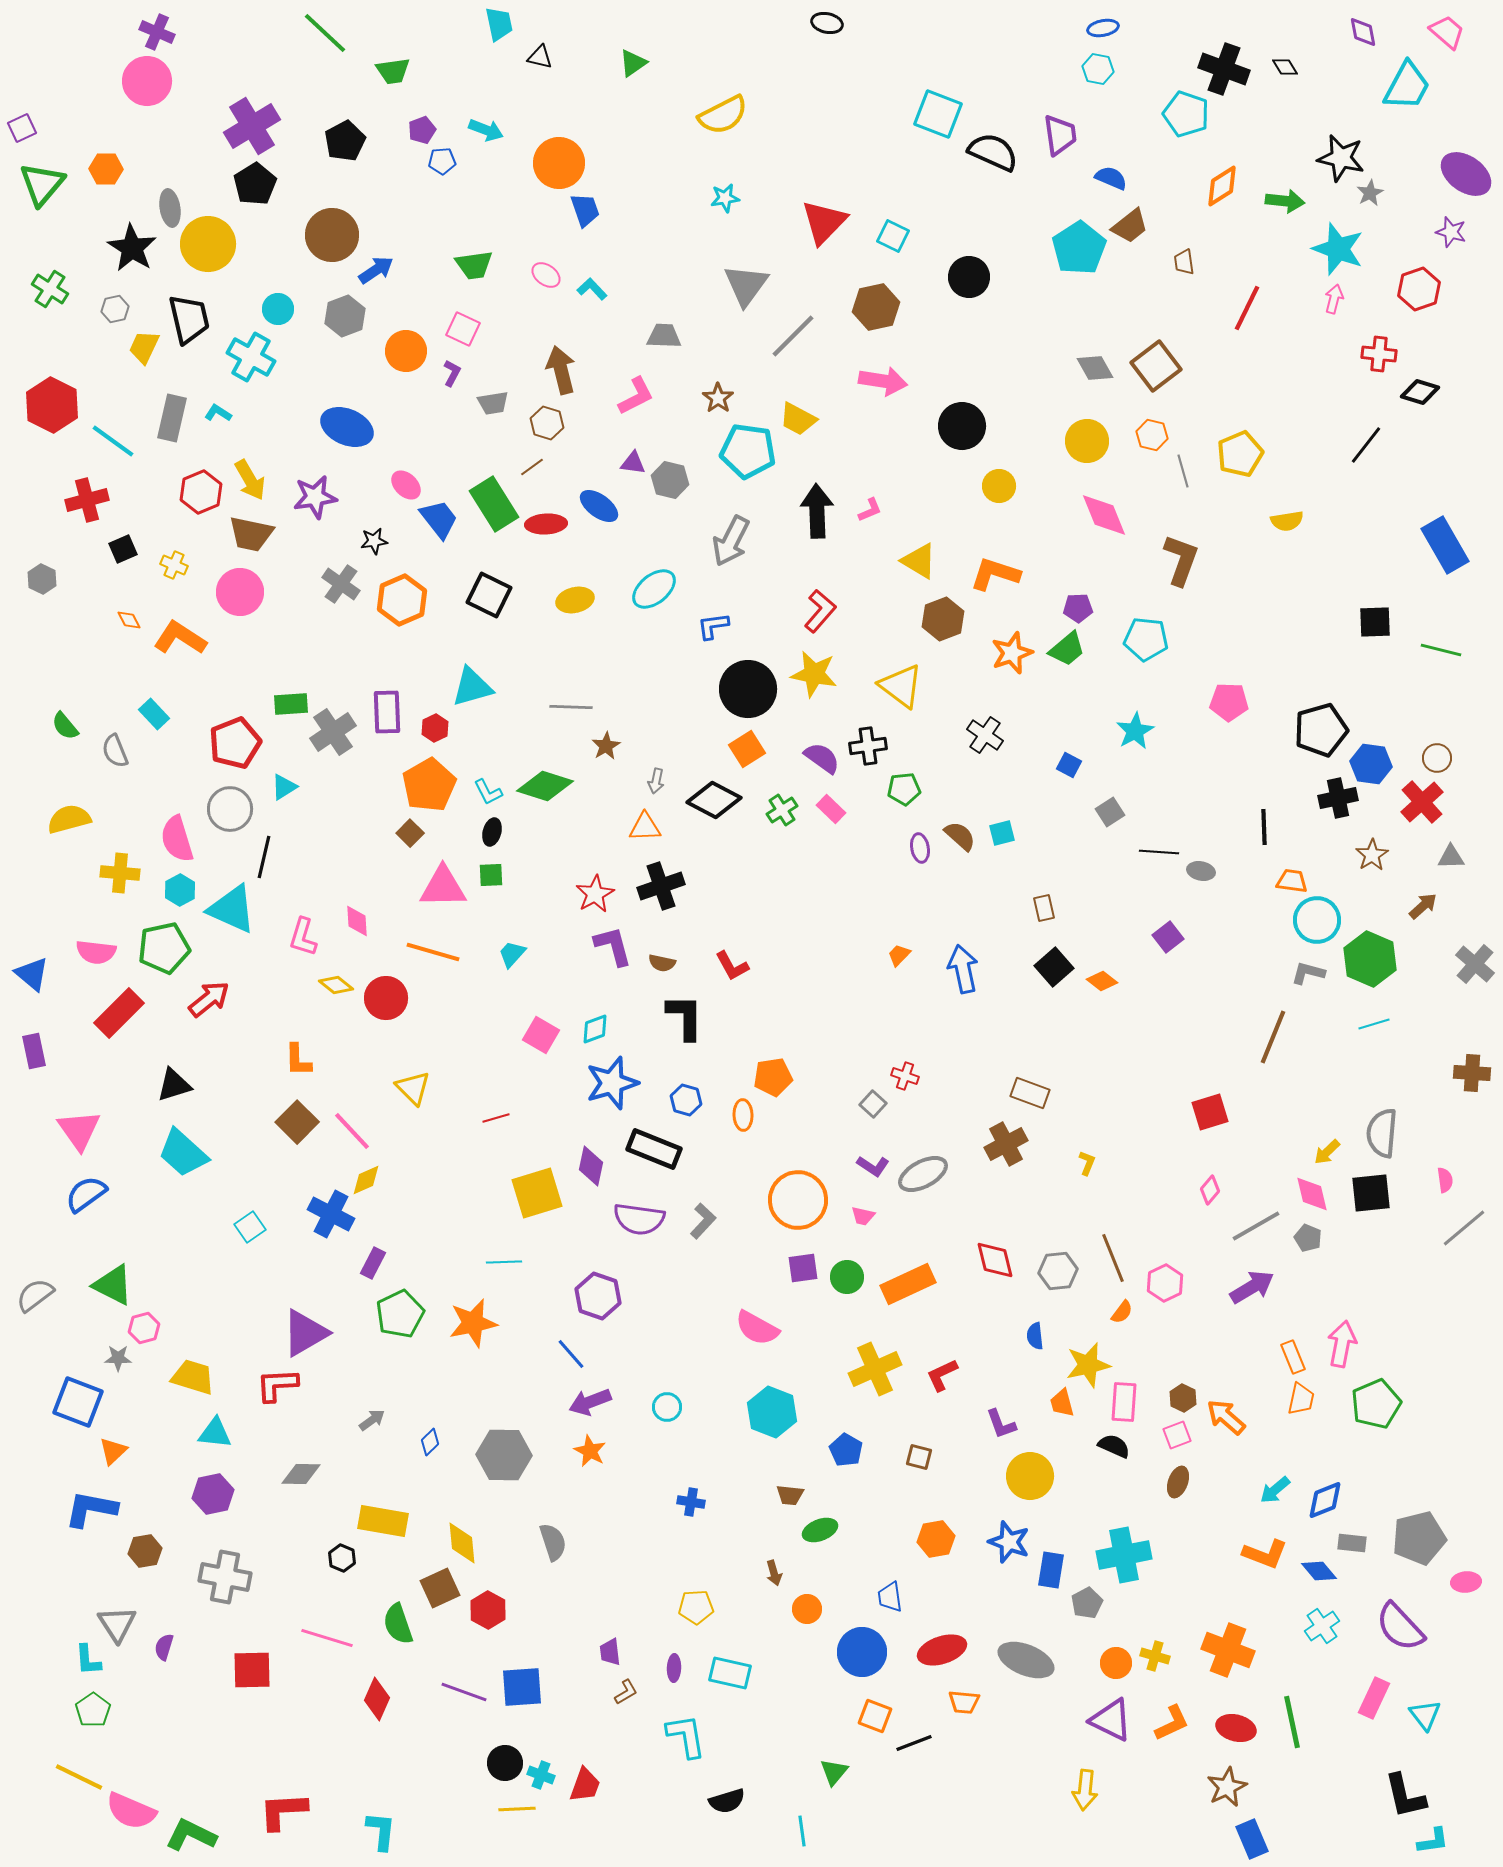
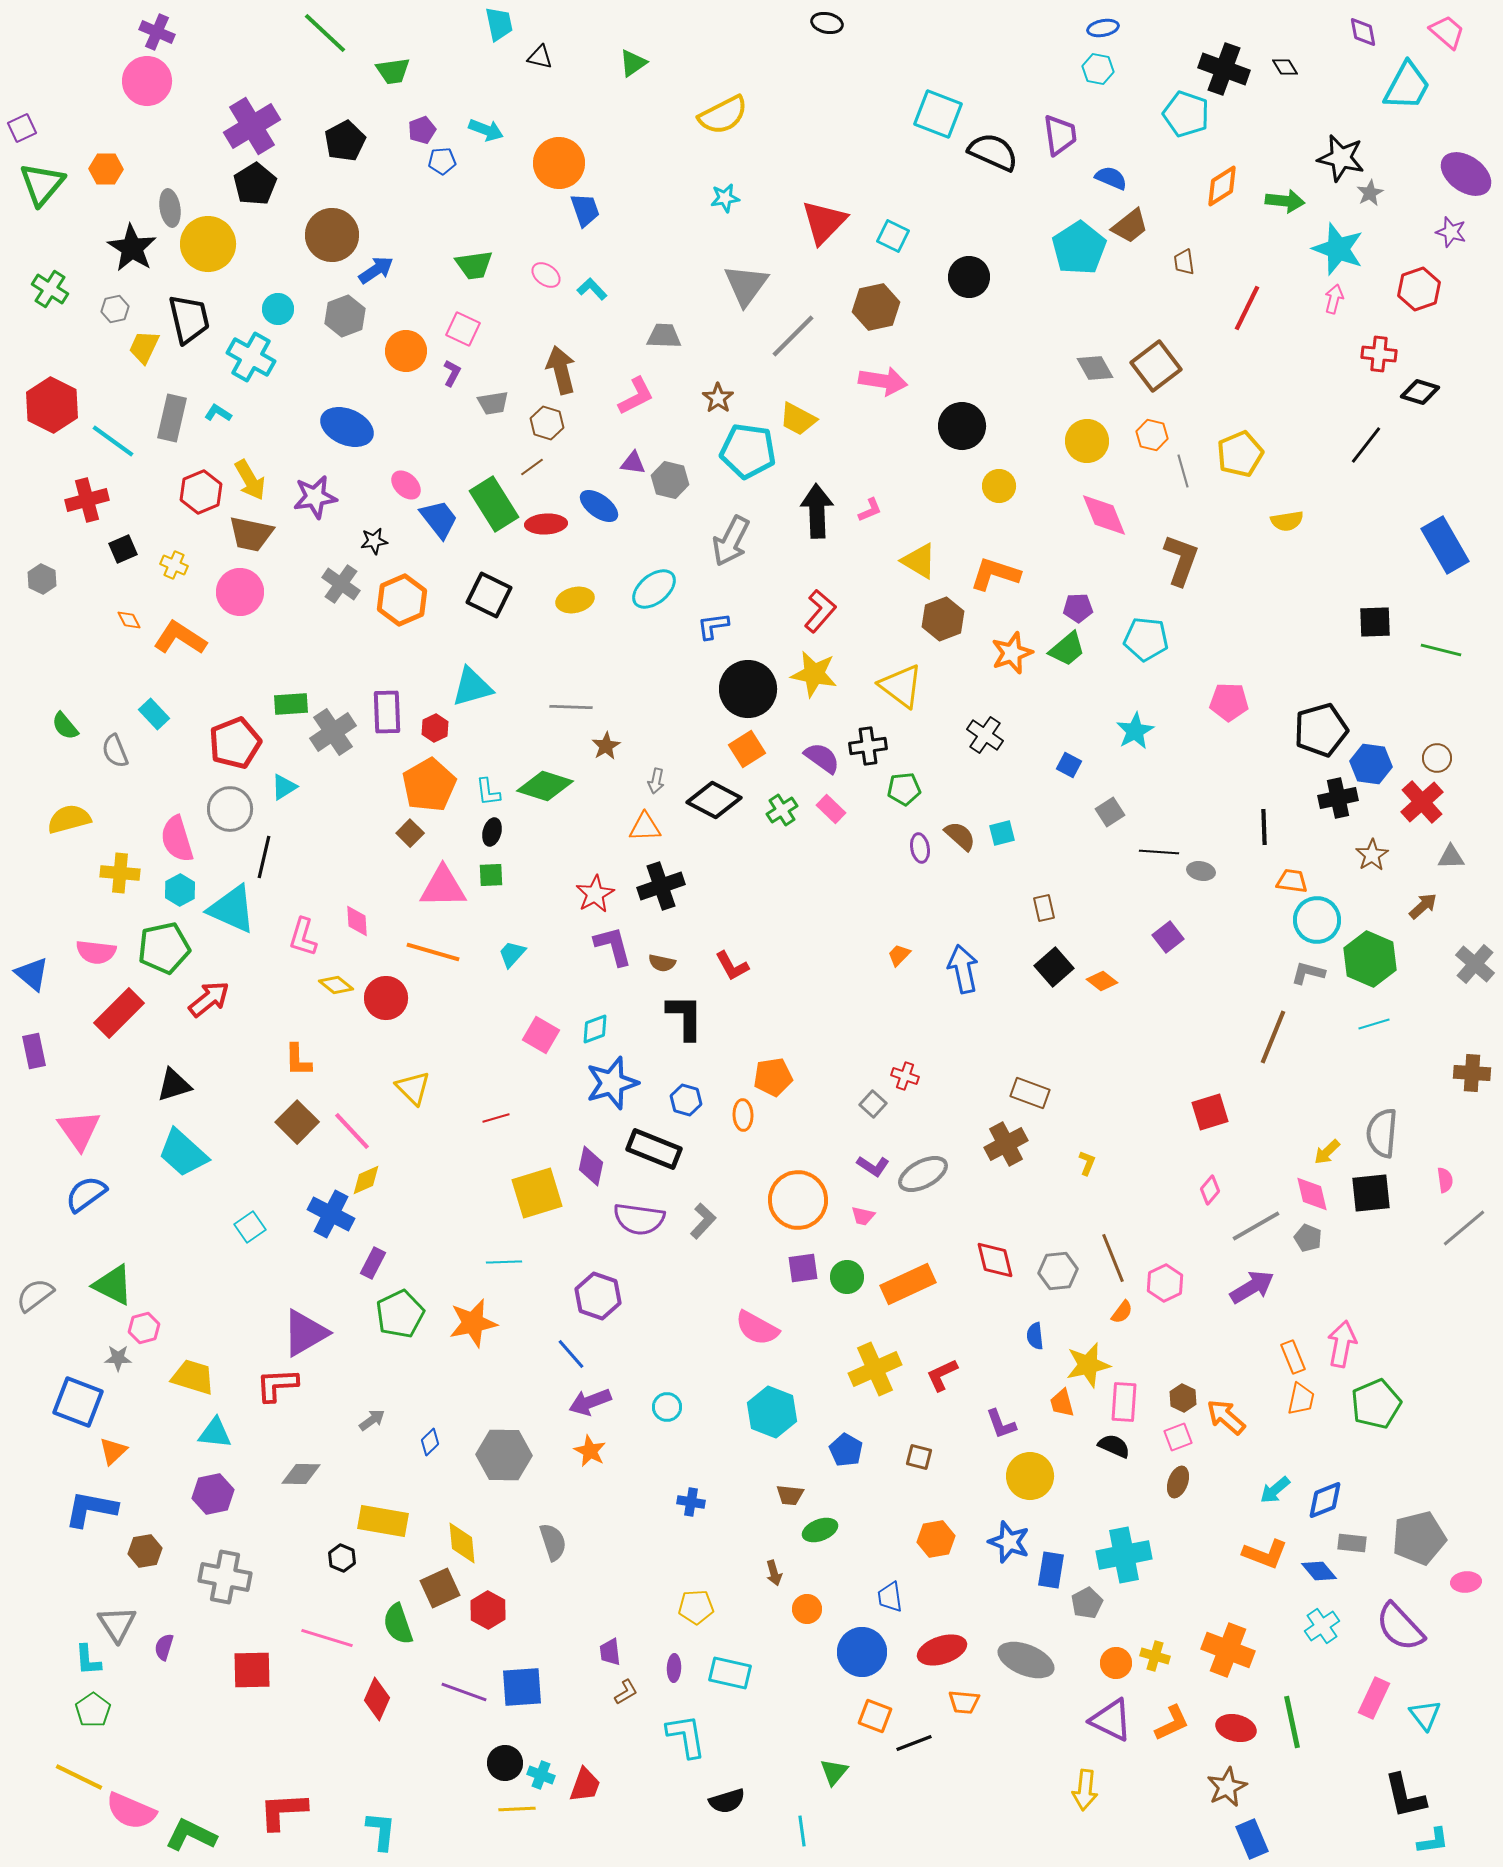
cyan L-shape at (488, 792): rotated 20 degrees clockwise
pink square at (1177, 1435): moved 1 px right, 2 px down
